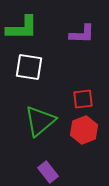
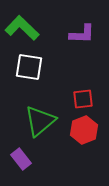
green L-shape: rotated 136 degrees counterclockwise
purple rectangle: moved 27 px left, 13 px up
